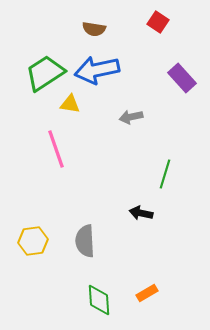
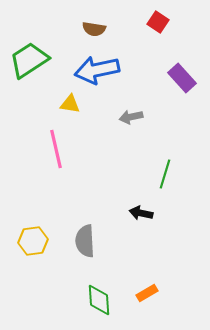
green trapezoid: moved 16 px left, 13 px up
pink line: rotated 6 degrees clockwise
